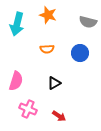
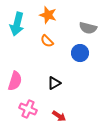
gray semicircle: moved 6 px down
orange semicircle: moved 8 px up; rotated 48 degrees clockwise
pink semicircle: moved 1 px left
